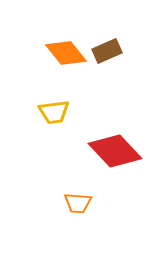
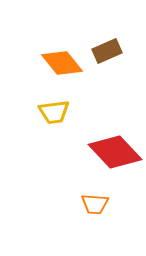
orange diamond: moved 4 px left, 10 px down
red diamond: moved 1 px down
orange trapezoid: moved 17 px right, 1 px down
